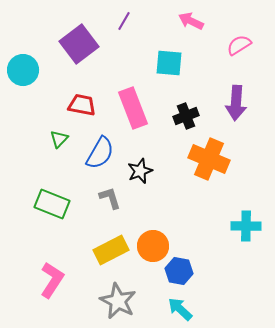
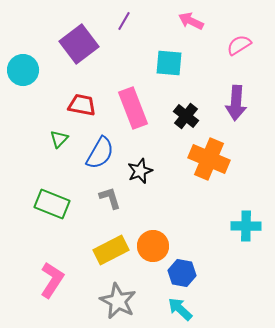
black cross: rotated 30 degrees counterclockwise
blue hexagon: moved 3 px right, 2 px down
